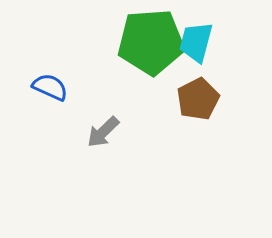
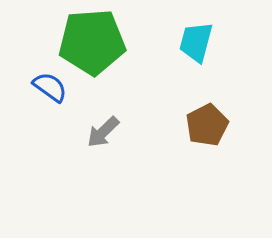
green pentagon: moved 59 px left
blue semicircle: rotated 12 degrees clockwise
brown pentagon: moved 9 px right, 26 px down
